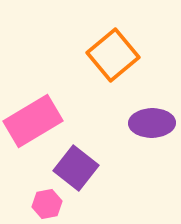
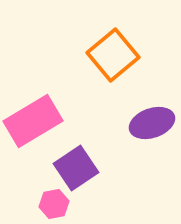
purple ellipse: rotated 18 degrees counterclockwise
purple square: rotated 18 degrees clockwise
pink hexagon: moved 7 px right
